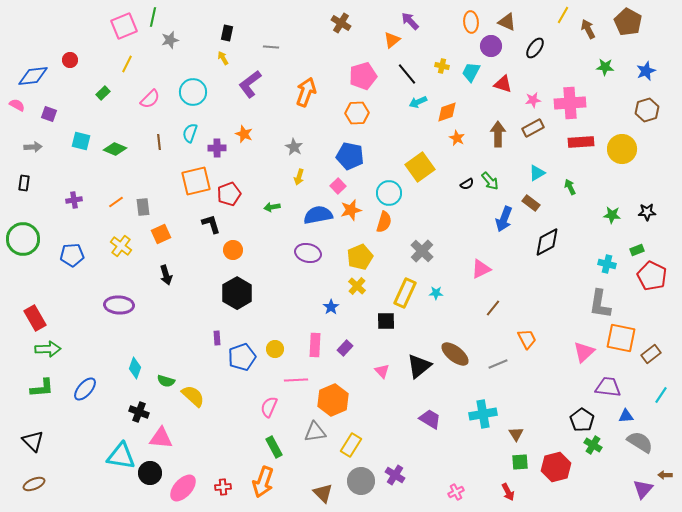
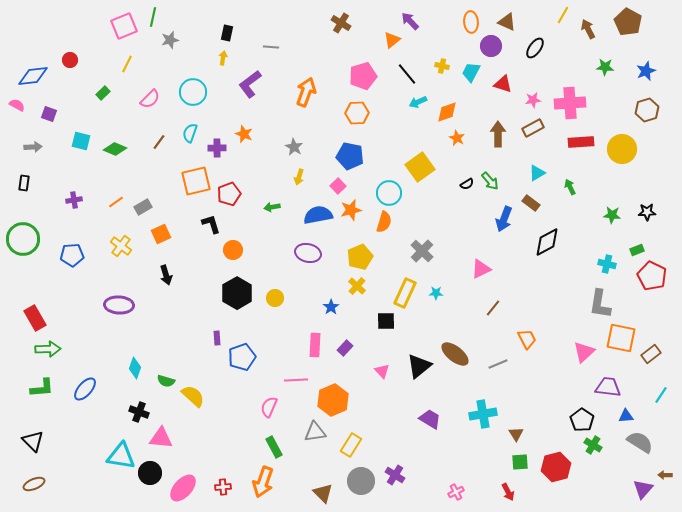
yellow arrow at (223, 58): rotated 40 degrees clockwise
brown line at (159, 142): rotated 42 degrees clockwise
gray rectangle at (143, 207): rotated 66 degrees clockwise
yellow circle at (275, 349): moved 51 px up
